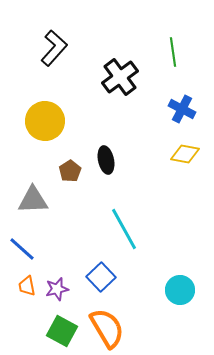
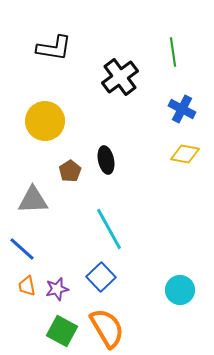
black L-shape: rotated 57 degrees clockwise
cyan line: moved 15 px left
